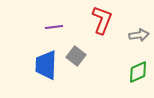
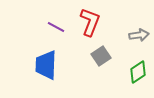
red L-shape: moved 12 px left, 2 px down
purple line: moved 2 px right; rotated 36 degrees clockwise
gray square: moved 25 px right; rotated 18 degrees clockwise
green diamond: rotated 10 degrees counterclockwise
